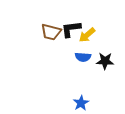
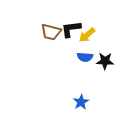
blue semicircle: moved 2 px right
blue star: moved 1 px up
